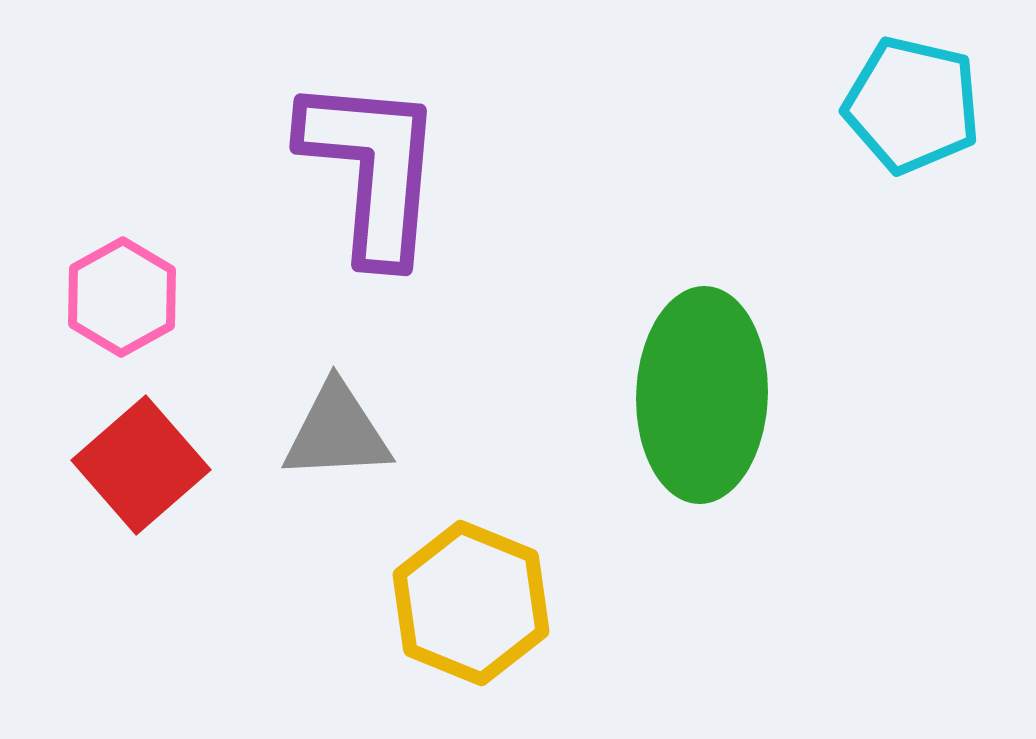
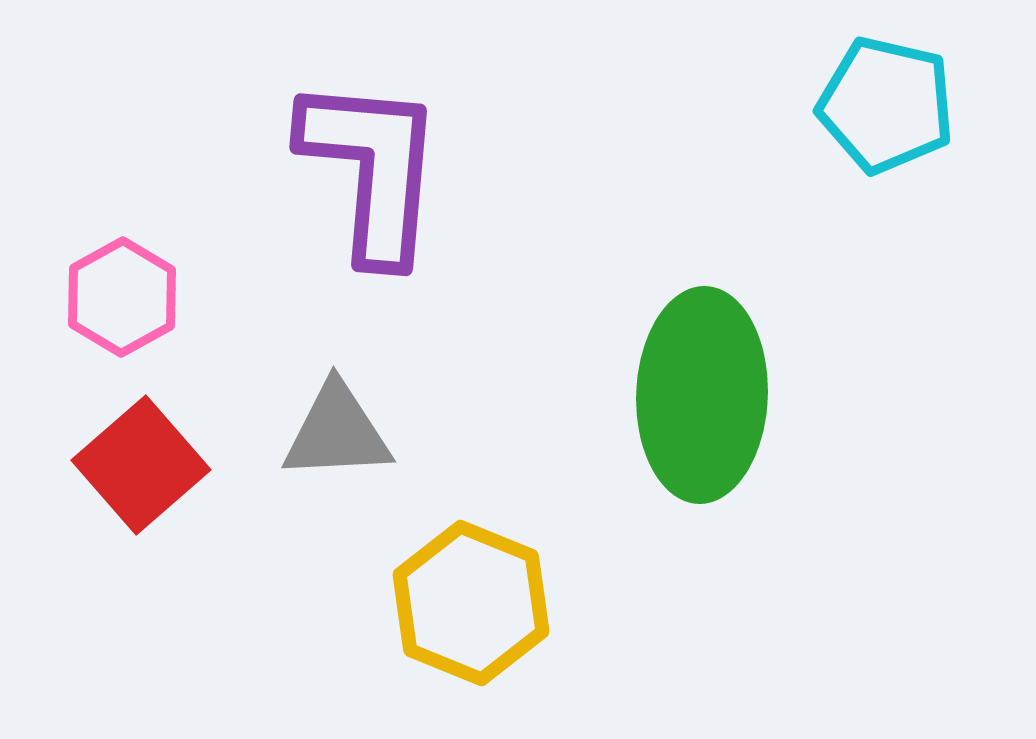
cyan pentagon: moved 26 px left
